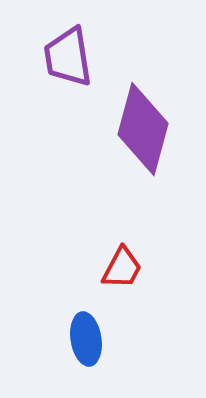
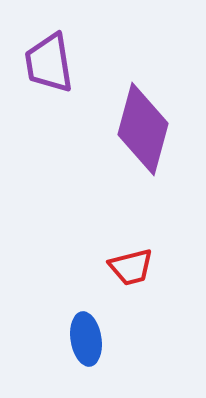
purple trapezoid: moved 19 px left, 6 px down
red trapezoid: moved 9 px right, 1 px up; rotated 48 degrees clockwise
